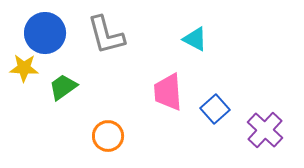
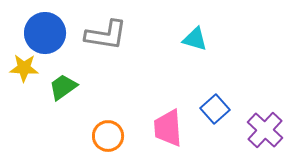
gray L-shape: rotated 66 degrees counterclockwise
cyan triangle: rotated 12 degrees counterclockwise
pink trapezoid: moved 36 px down
